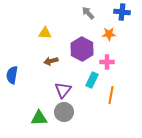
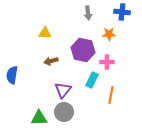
gray arrow: rotated 144 degrees counterclockwise
purple hexagon: moved 1 px right, 1 px down; rotated 15 degrees counterclockwise
